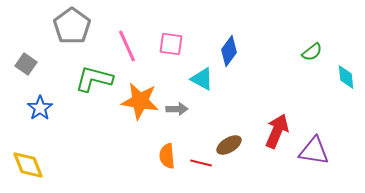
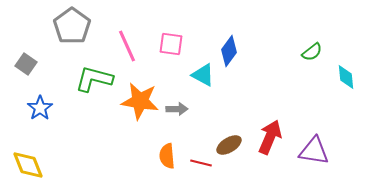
cyan triangle: moved 1 px right, 4 px up
red arrow: moved 7 px left, 6 px down
